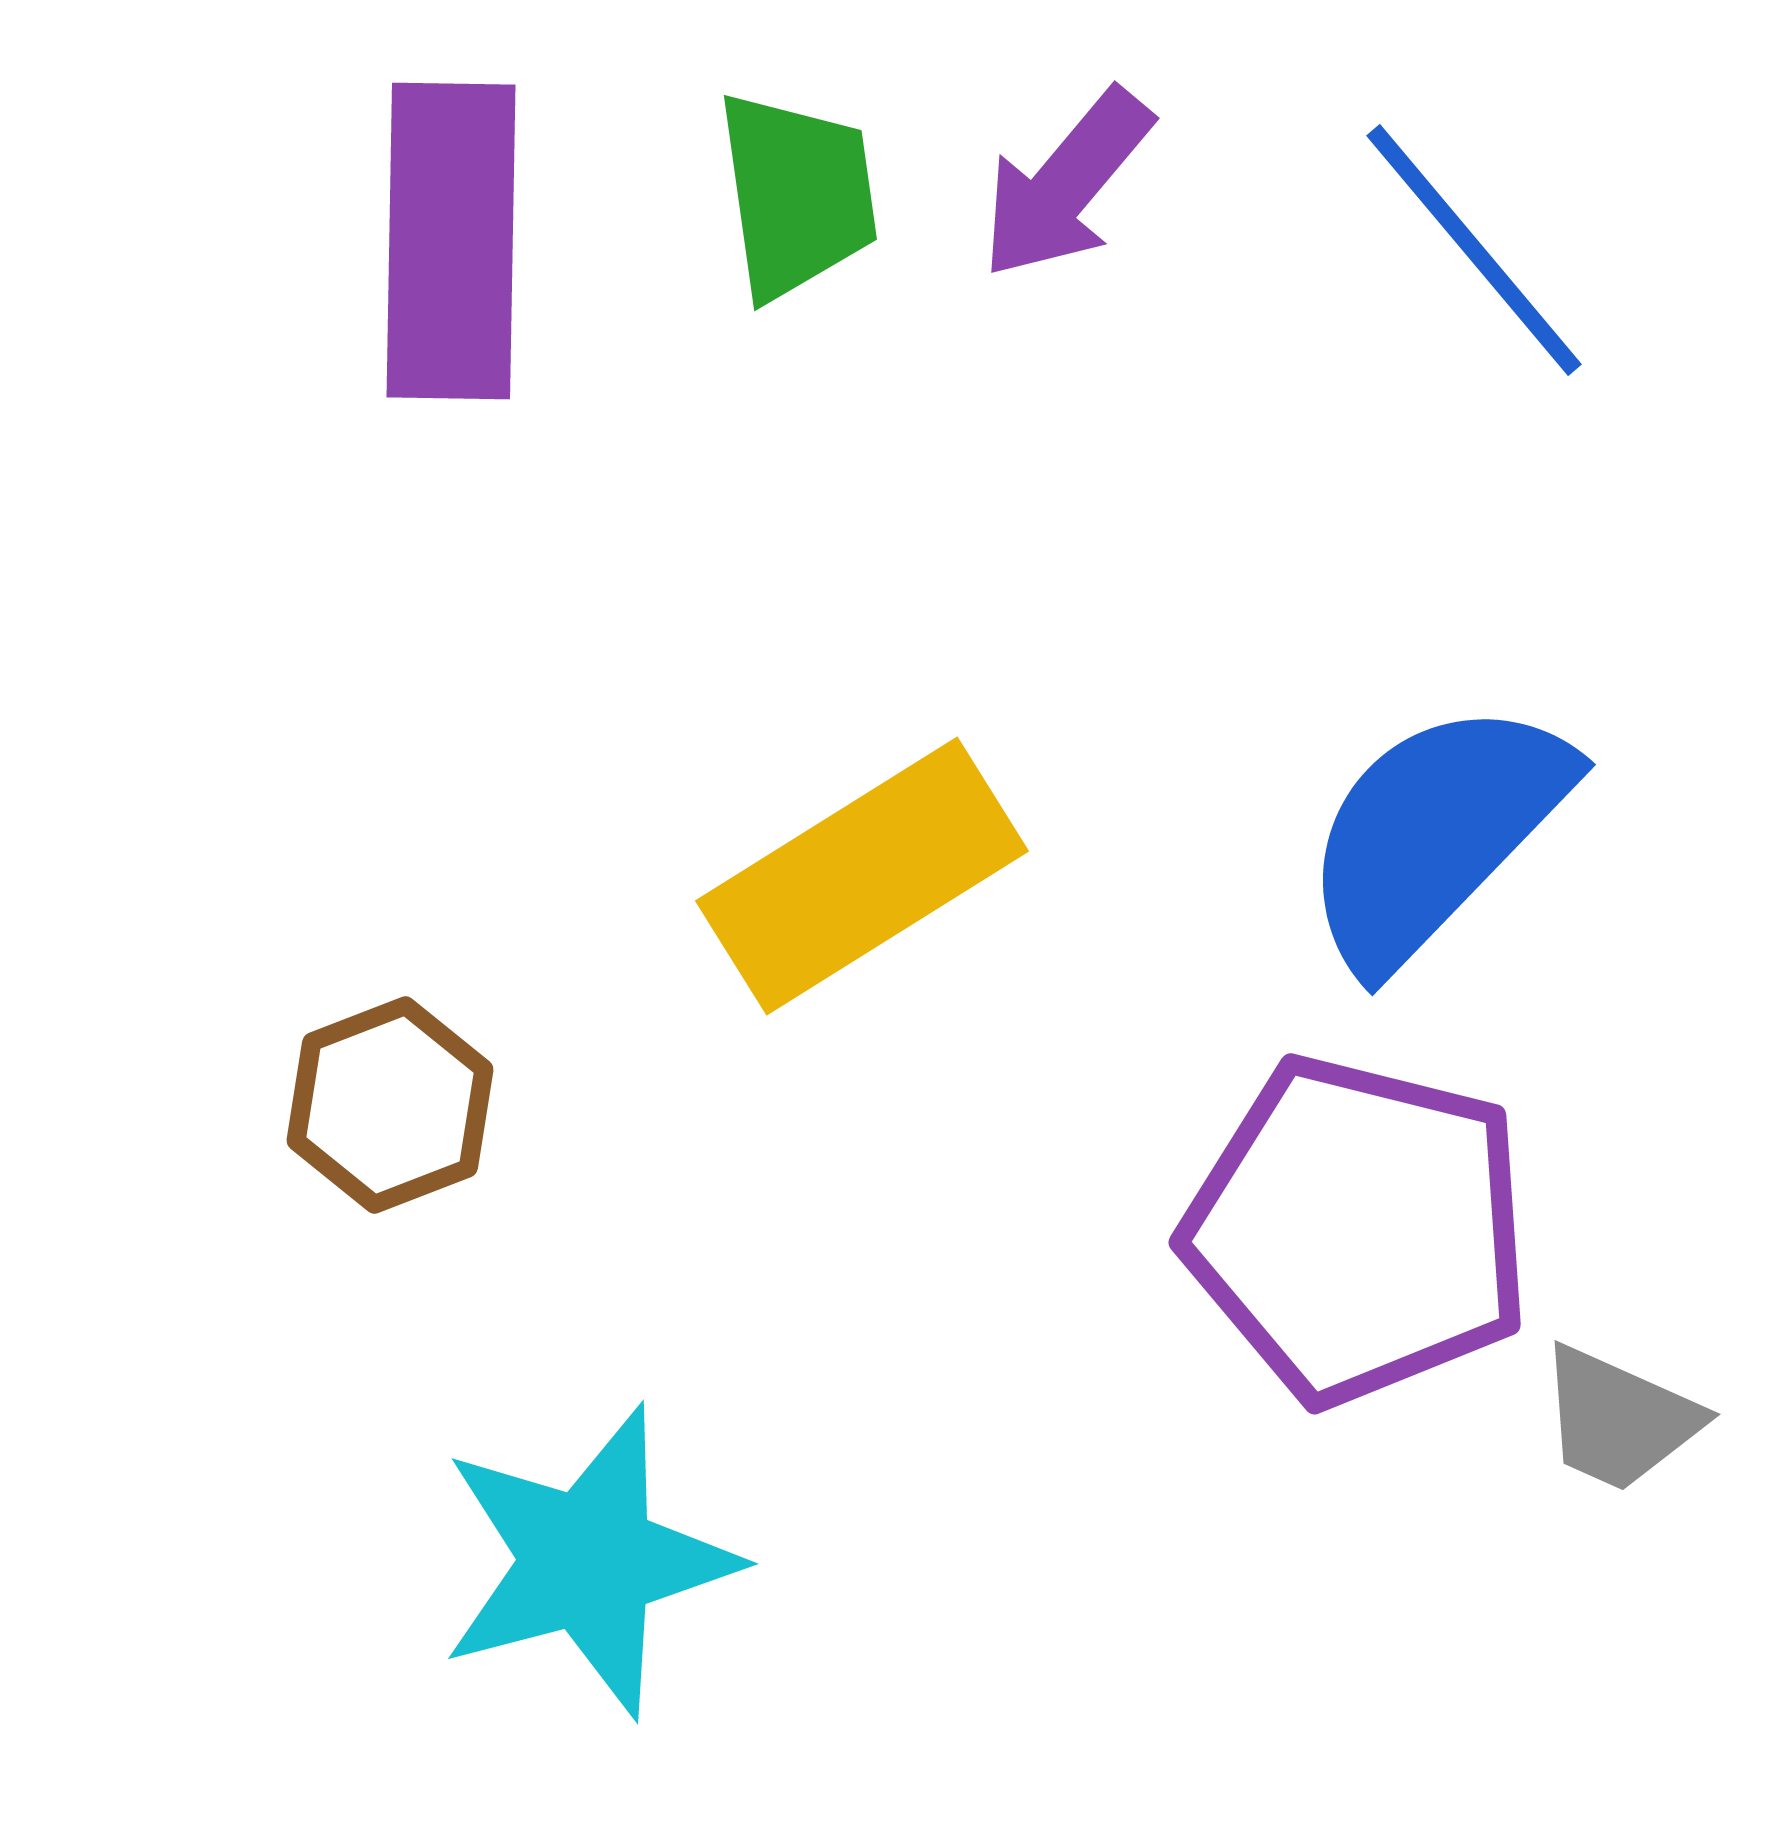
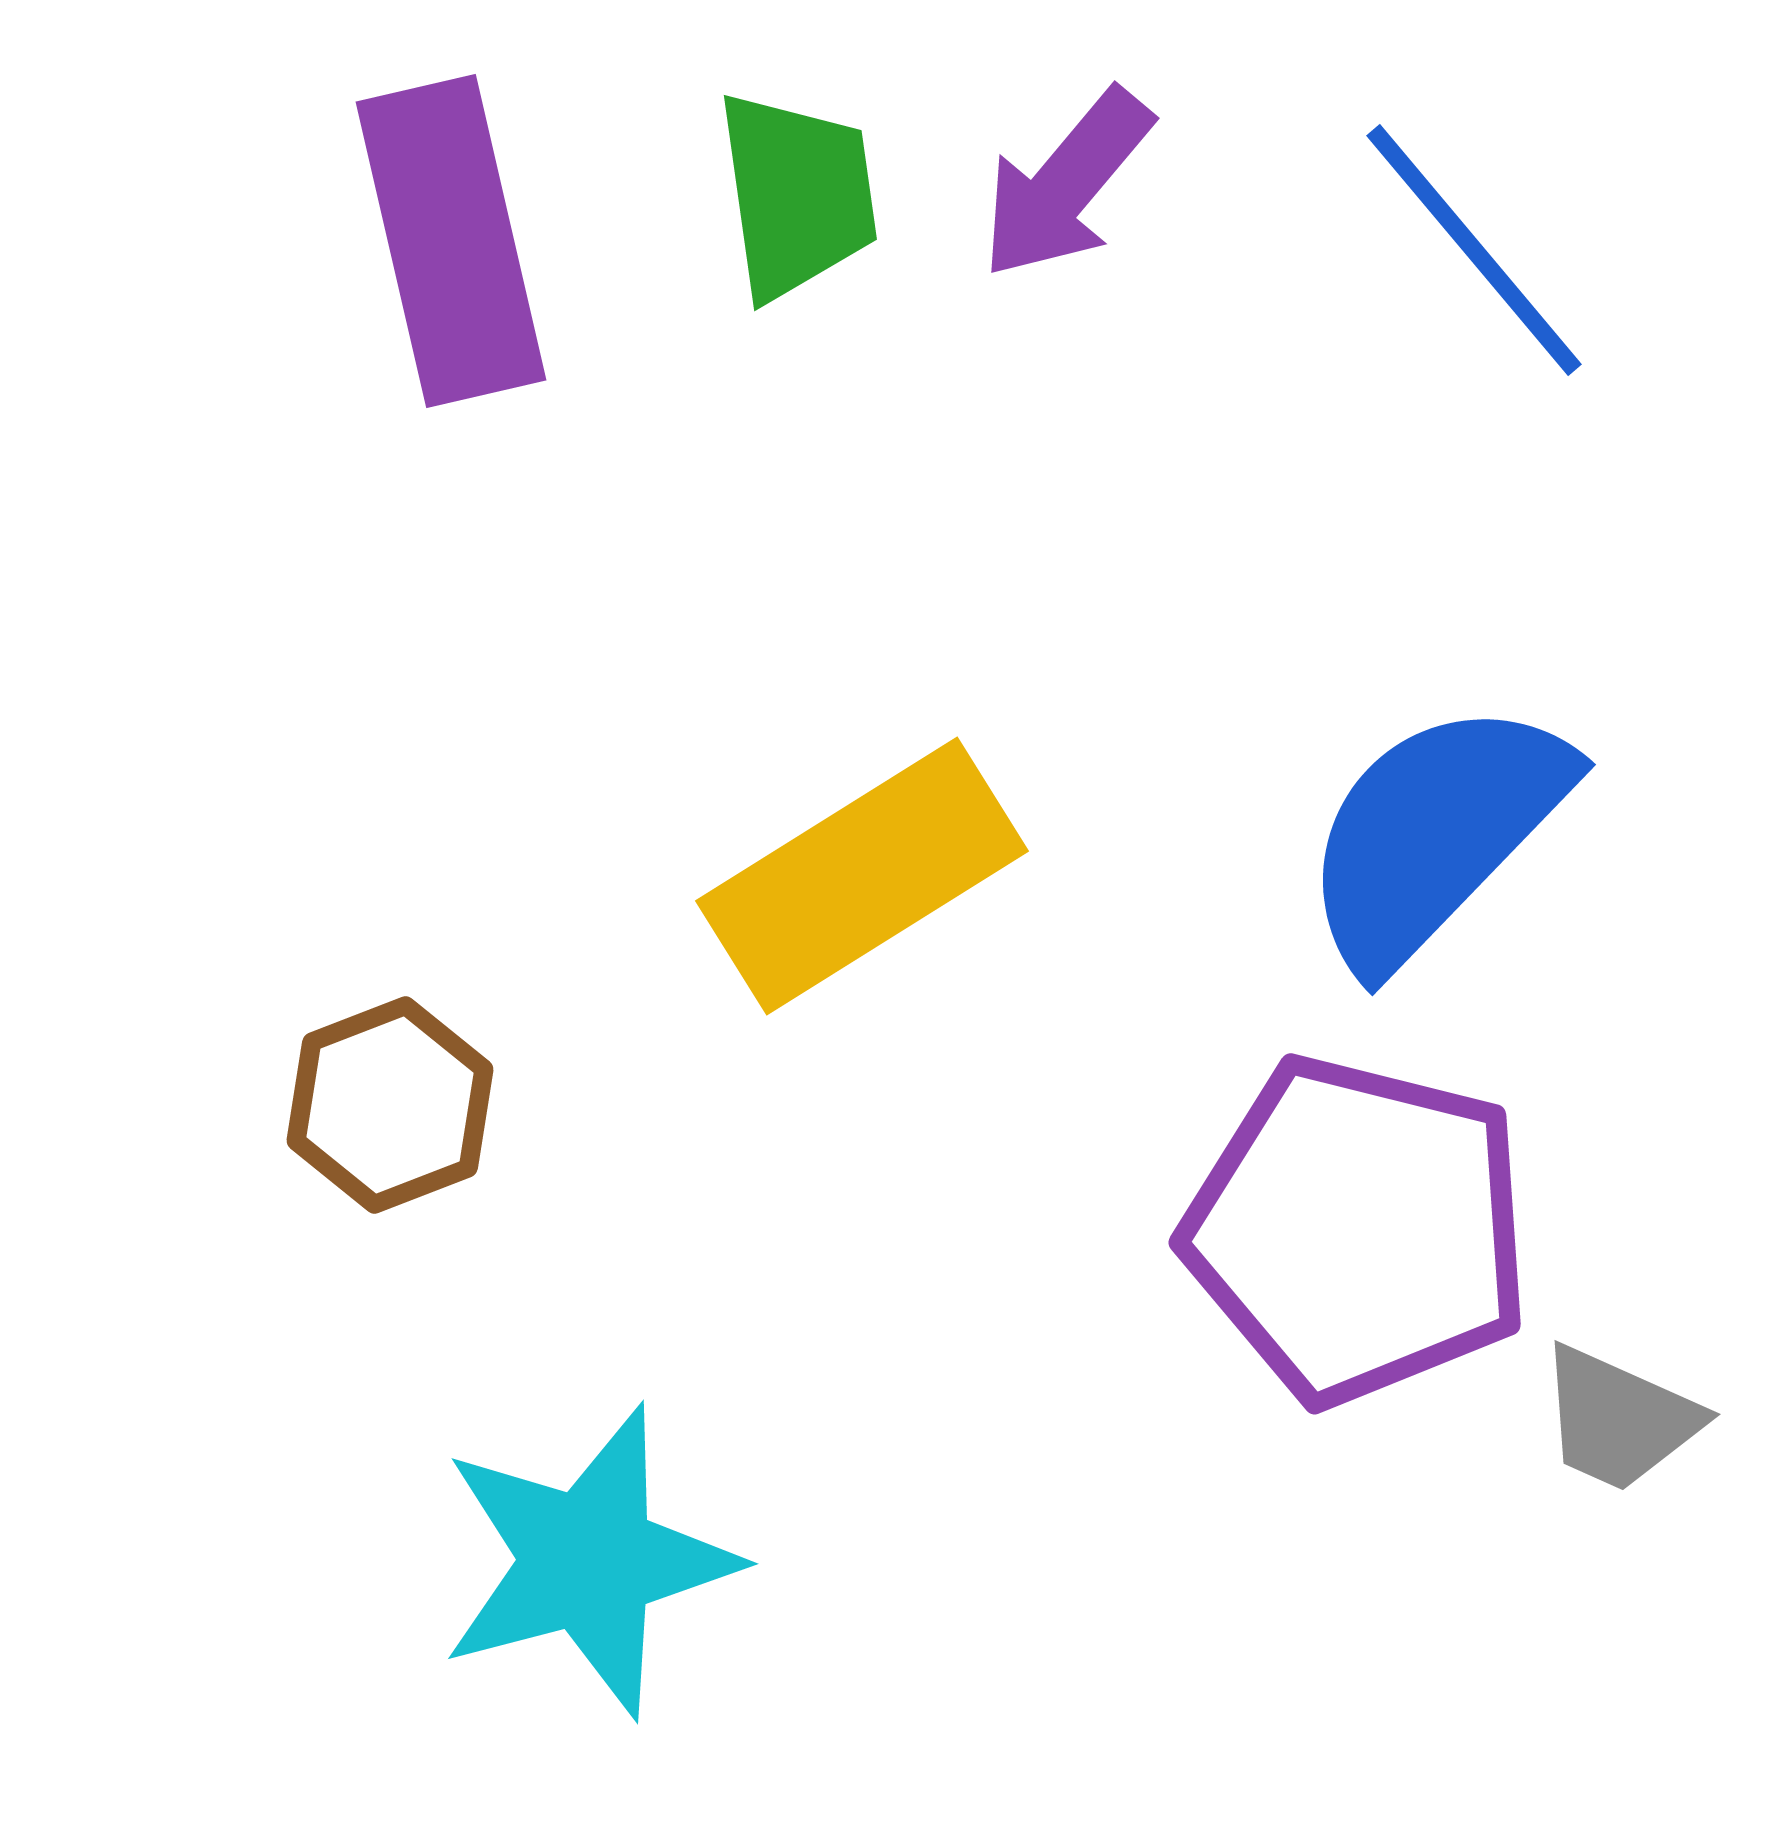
purple rectangle: rotated 14 degrees counterclockwise
